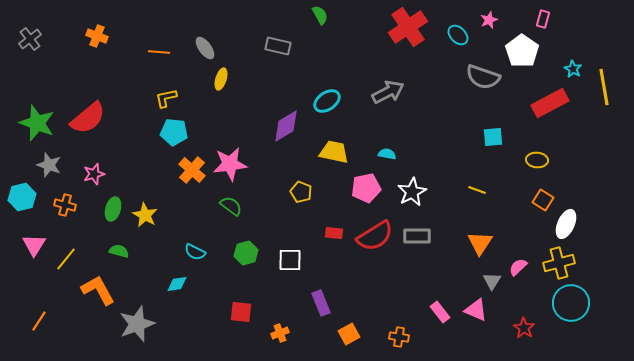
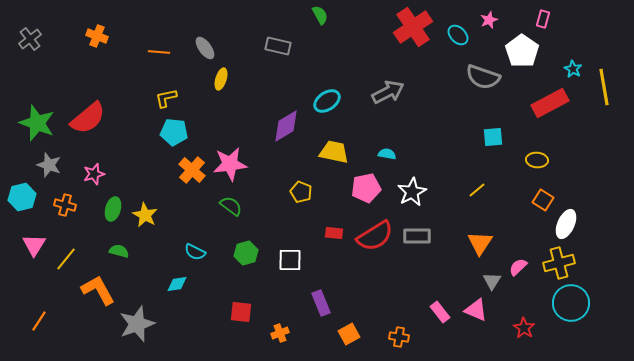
red cross at (408, 27): moved 5 px right
yellow line at (477, 190): rotated 60 degrees counterclockwise
